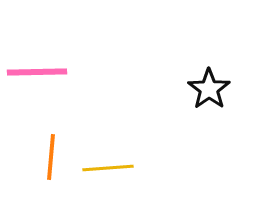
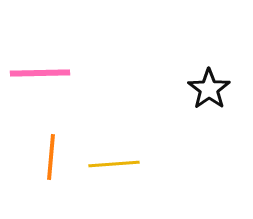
pink line: moved 3 px right, 1 px down
yellow line: moved 6 px right, 4 px up
